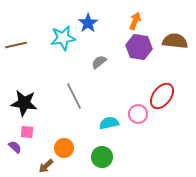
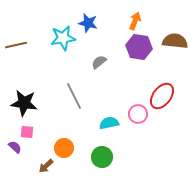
blue star: rotated 24 degrees counterclockwise
